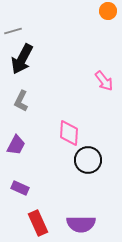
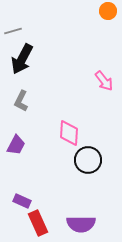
purple rectangle: moved 2 px right, 13 px down
